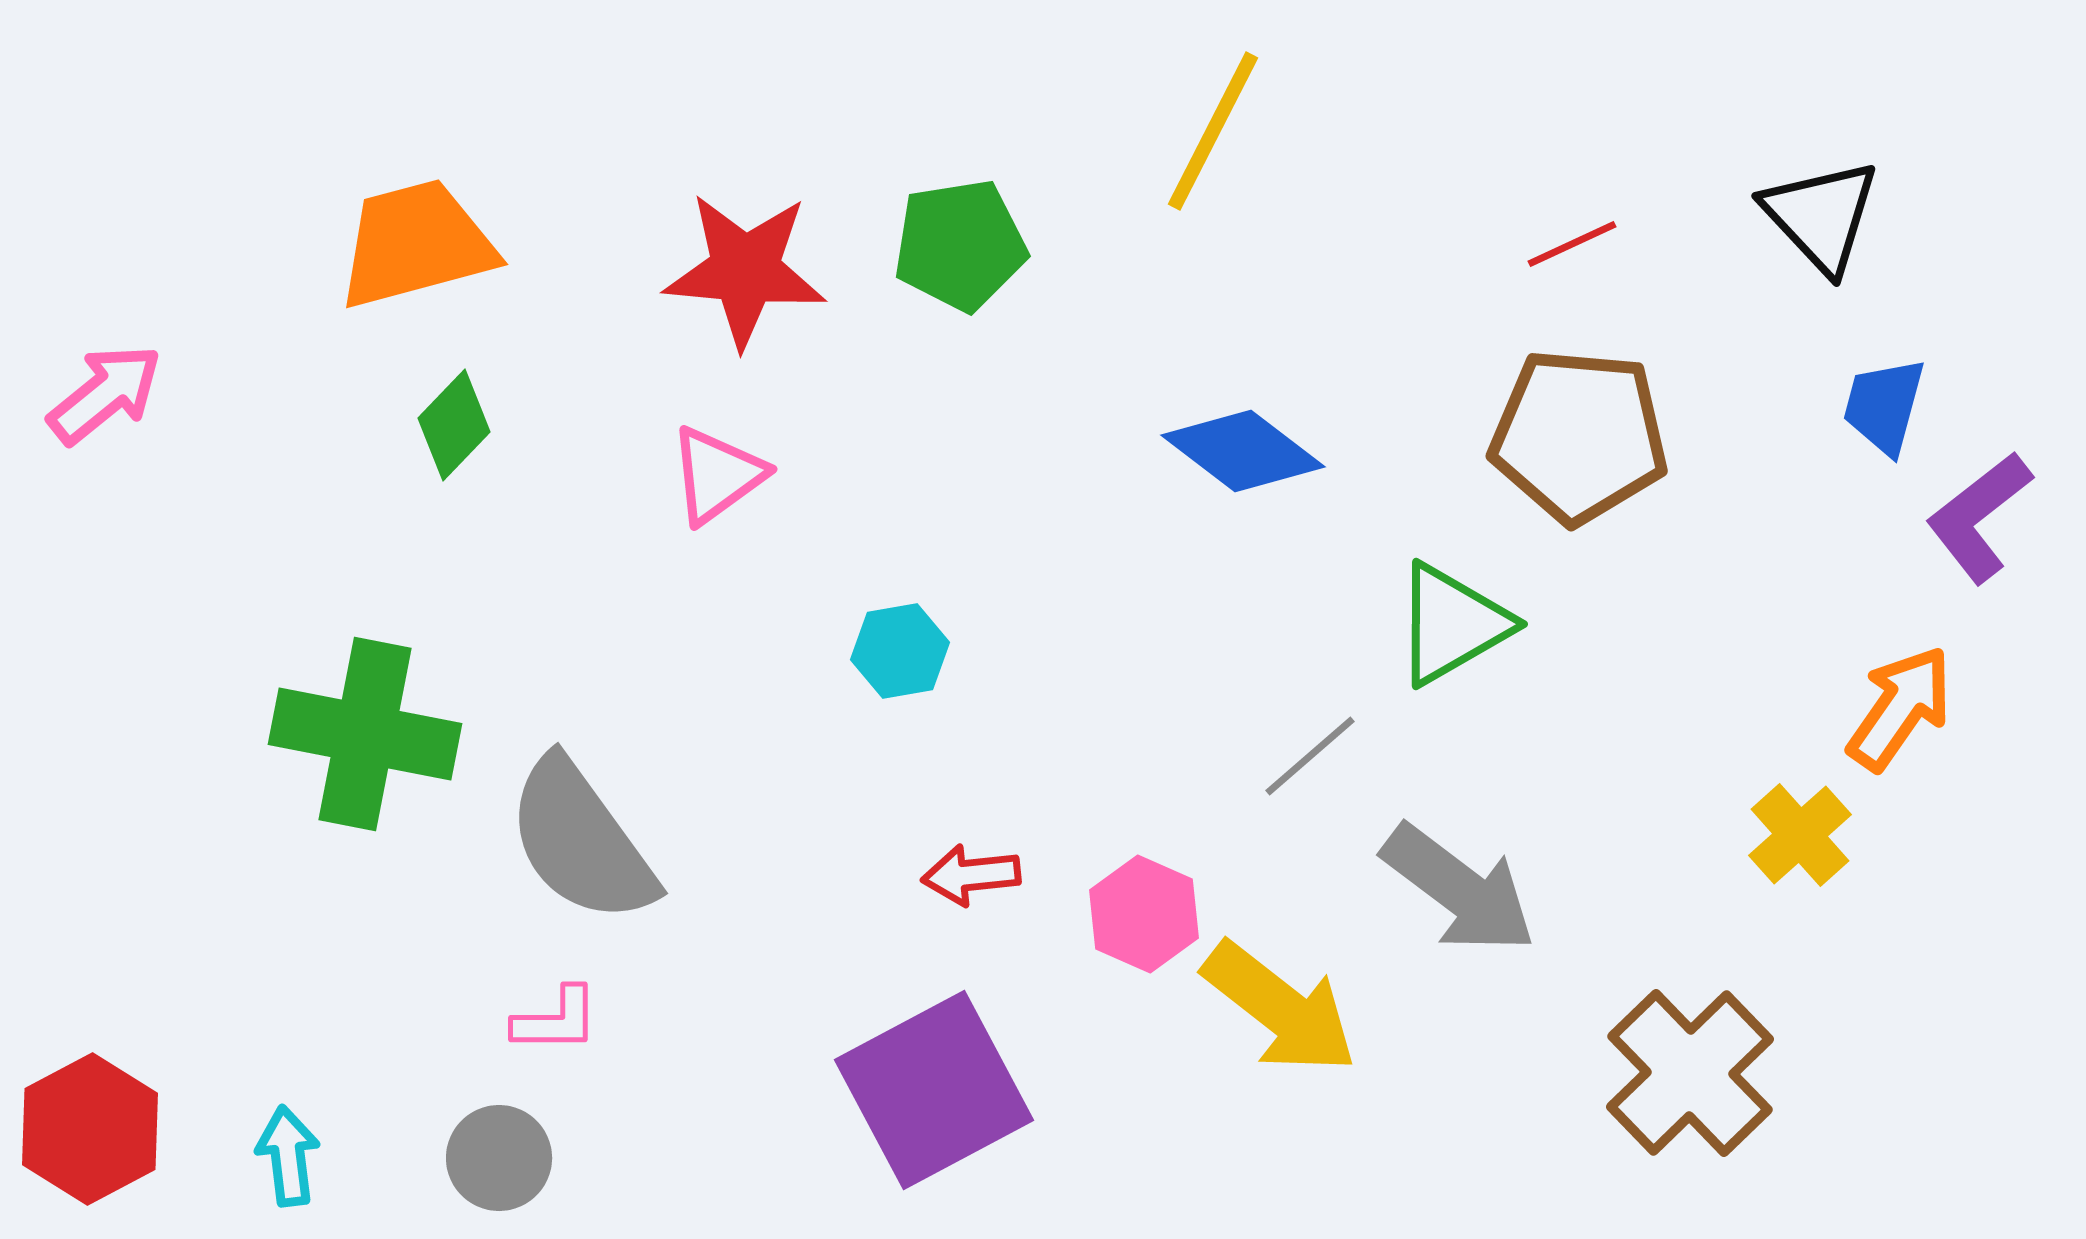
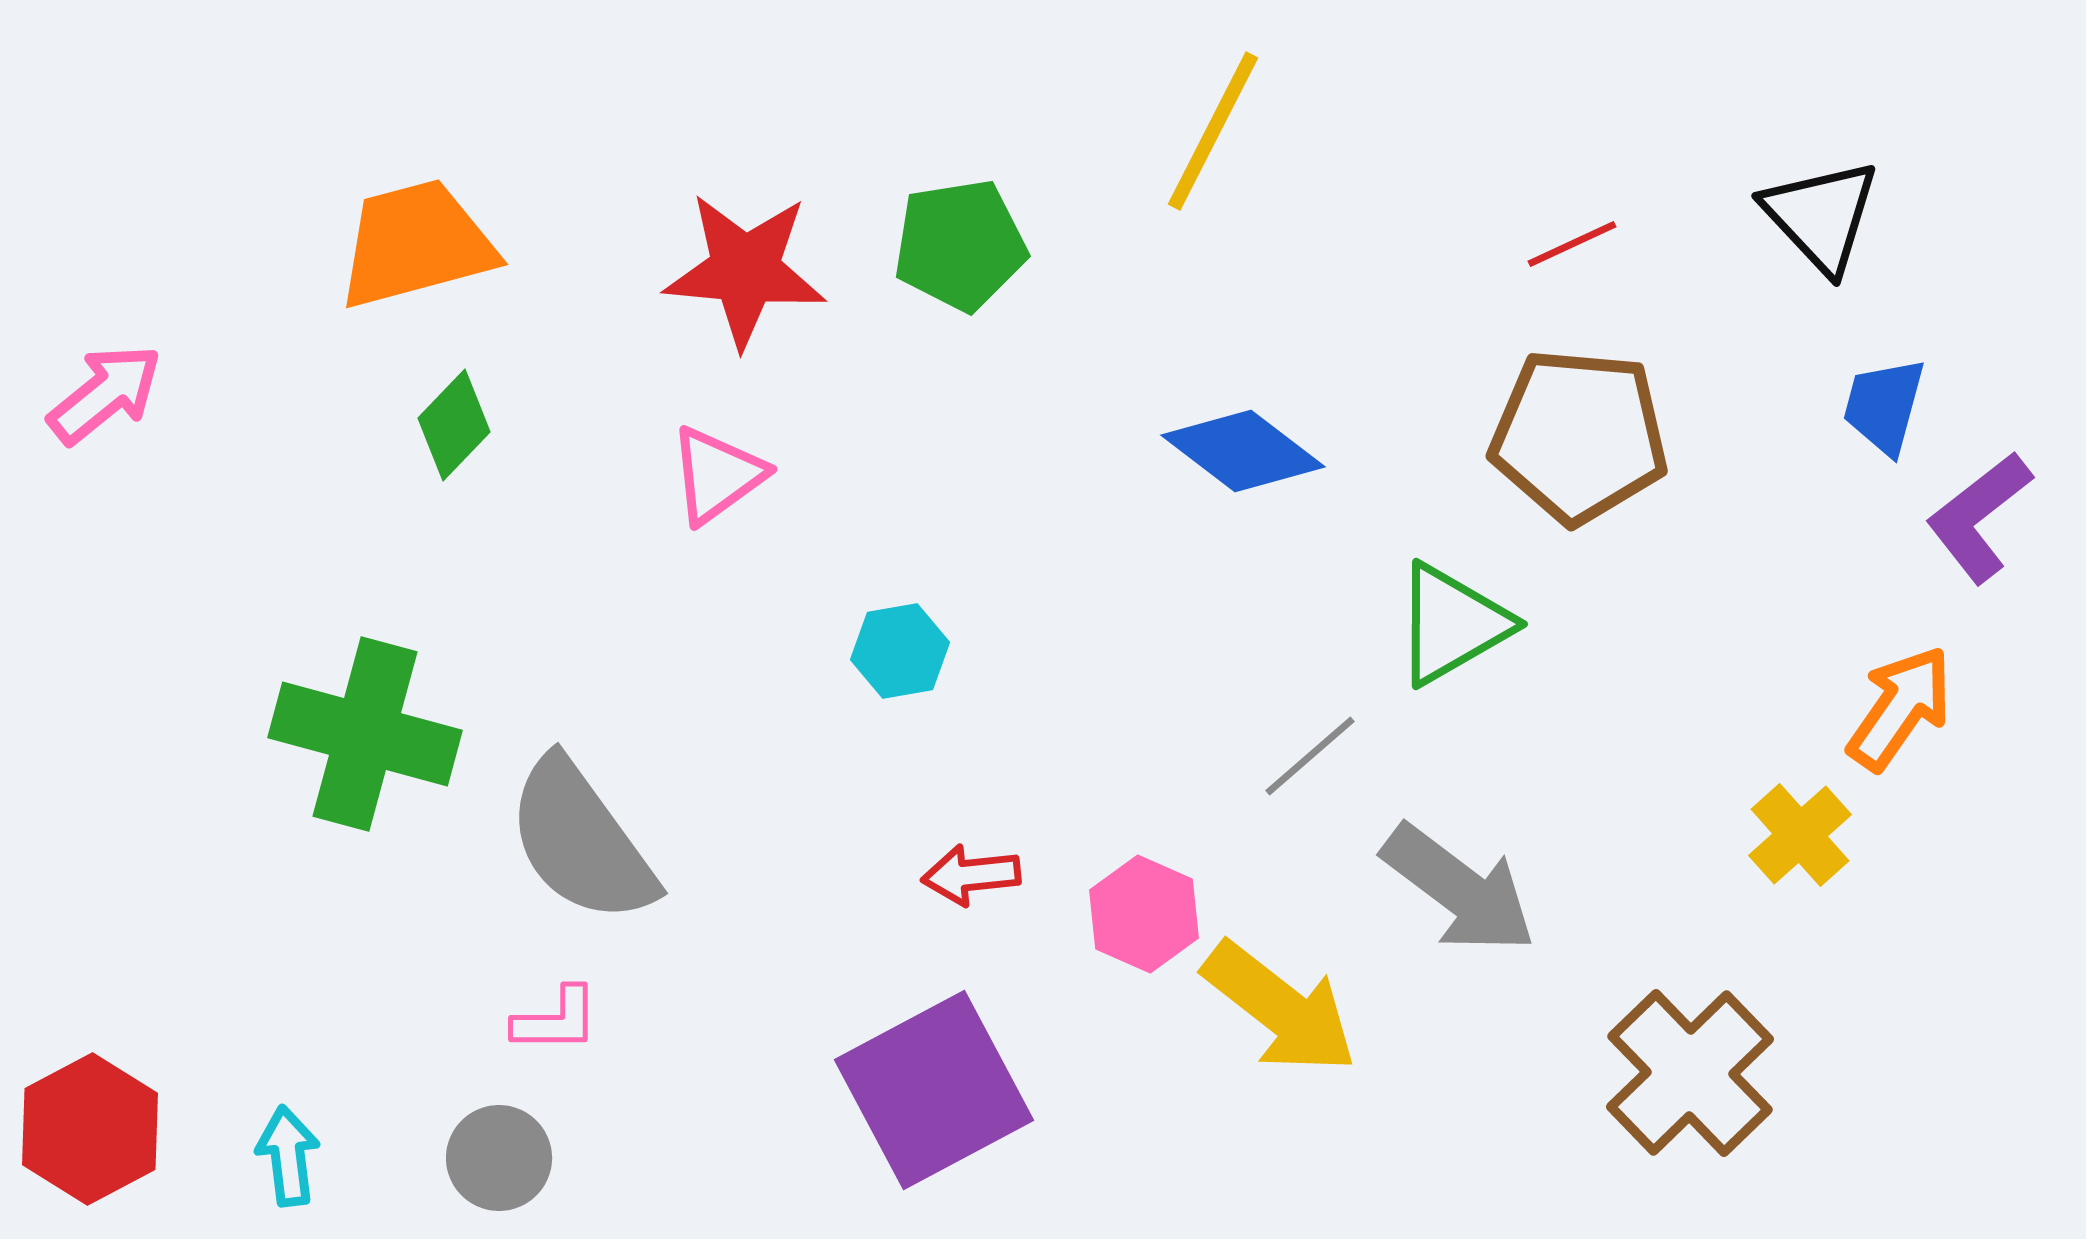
green cross: rotated 4 degrees clockwise
